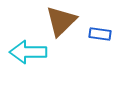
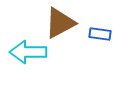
brown triangle: moved 1 px left, 2 px down; rotated 16 degrees clockwise
